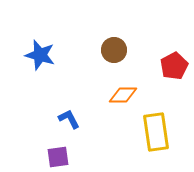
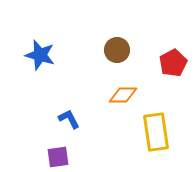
brown circle: moved 3 px right
red pentagon: moved 1 px left, 3 px up
